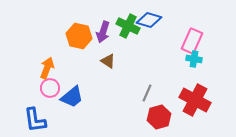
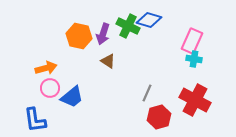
purple arrow: moved 2 px down
orange arrow: moved 1 px left; rotated 55 degrees clockwise
